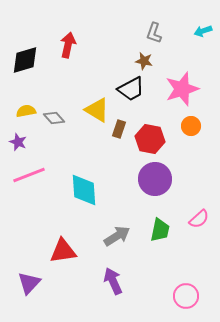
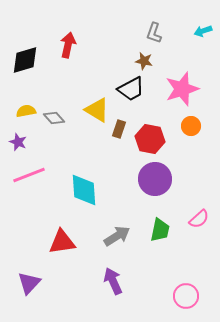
red triangle: moved 1 px left, 9 px up
